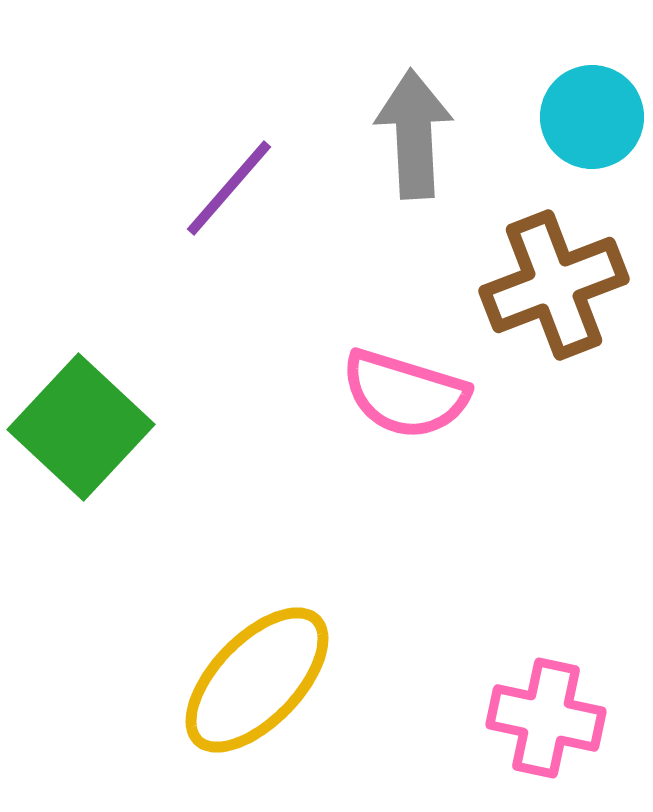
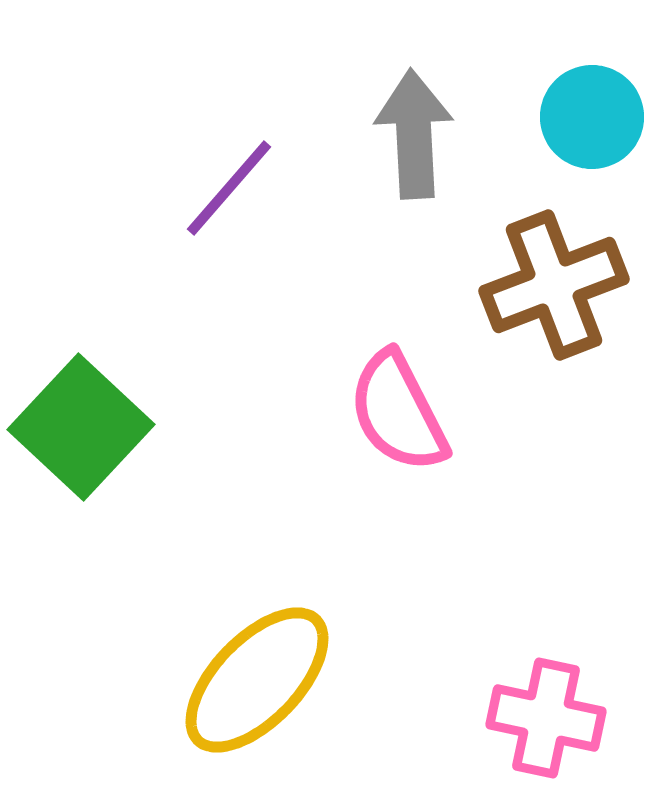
pink semicircle: moved 7 px left, 18 px down; rotated 46 degrees clockwise
